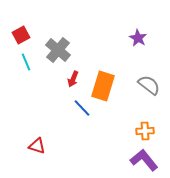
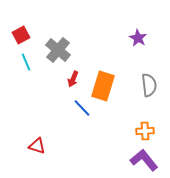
gray semicircle: rotated 45 degrees clockwise
